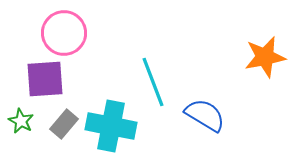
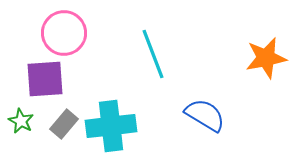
orange star: moved 1 px right, 1 px down
cyan line: moved 28 px up
cyan cross: rotated 18 degrees counterclockwise
